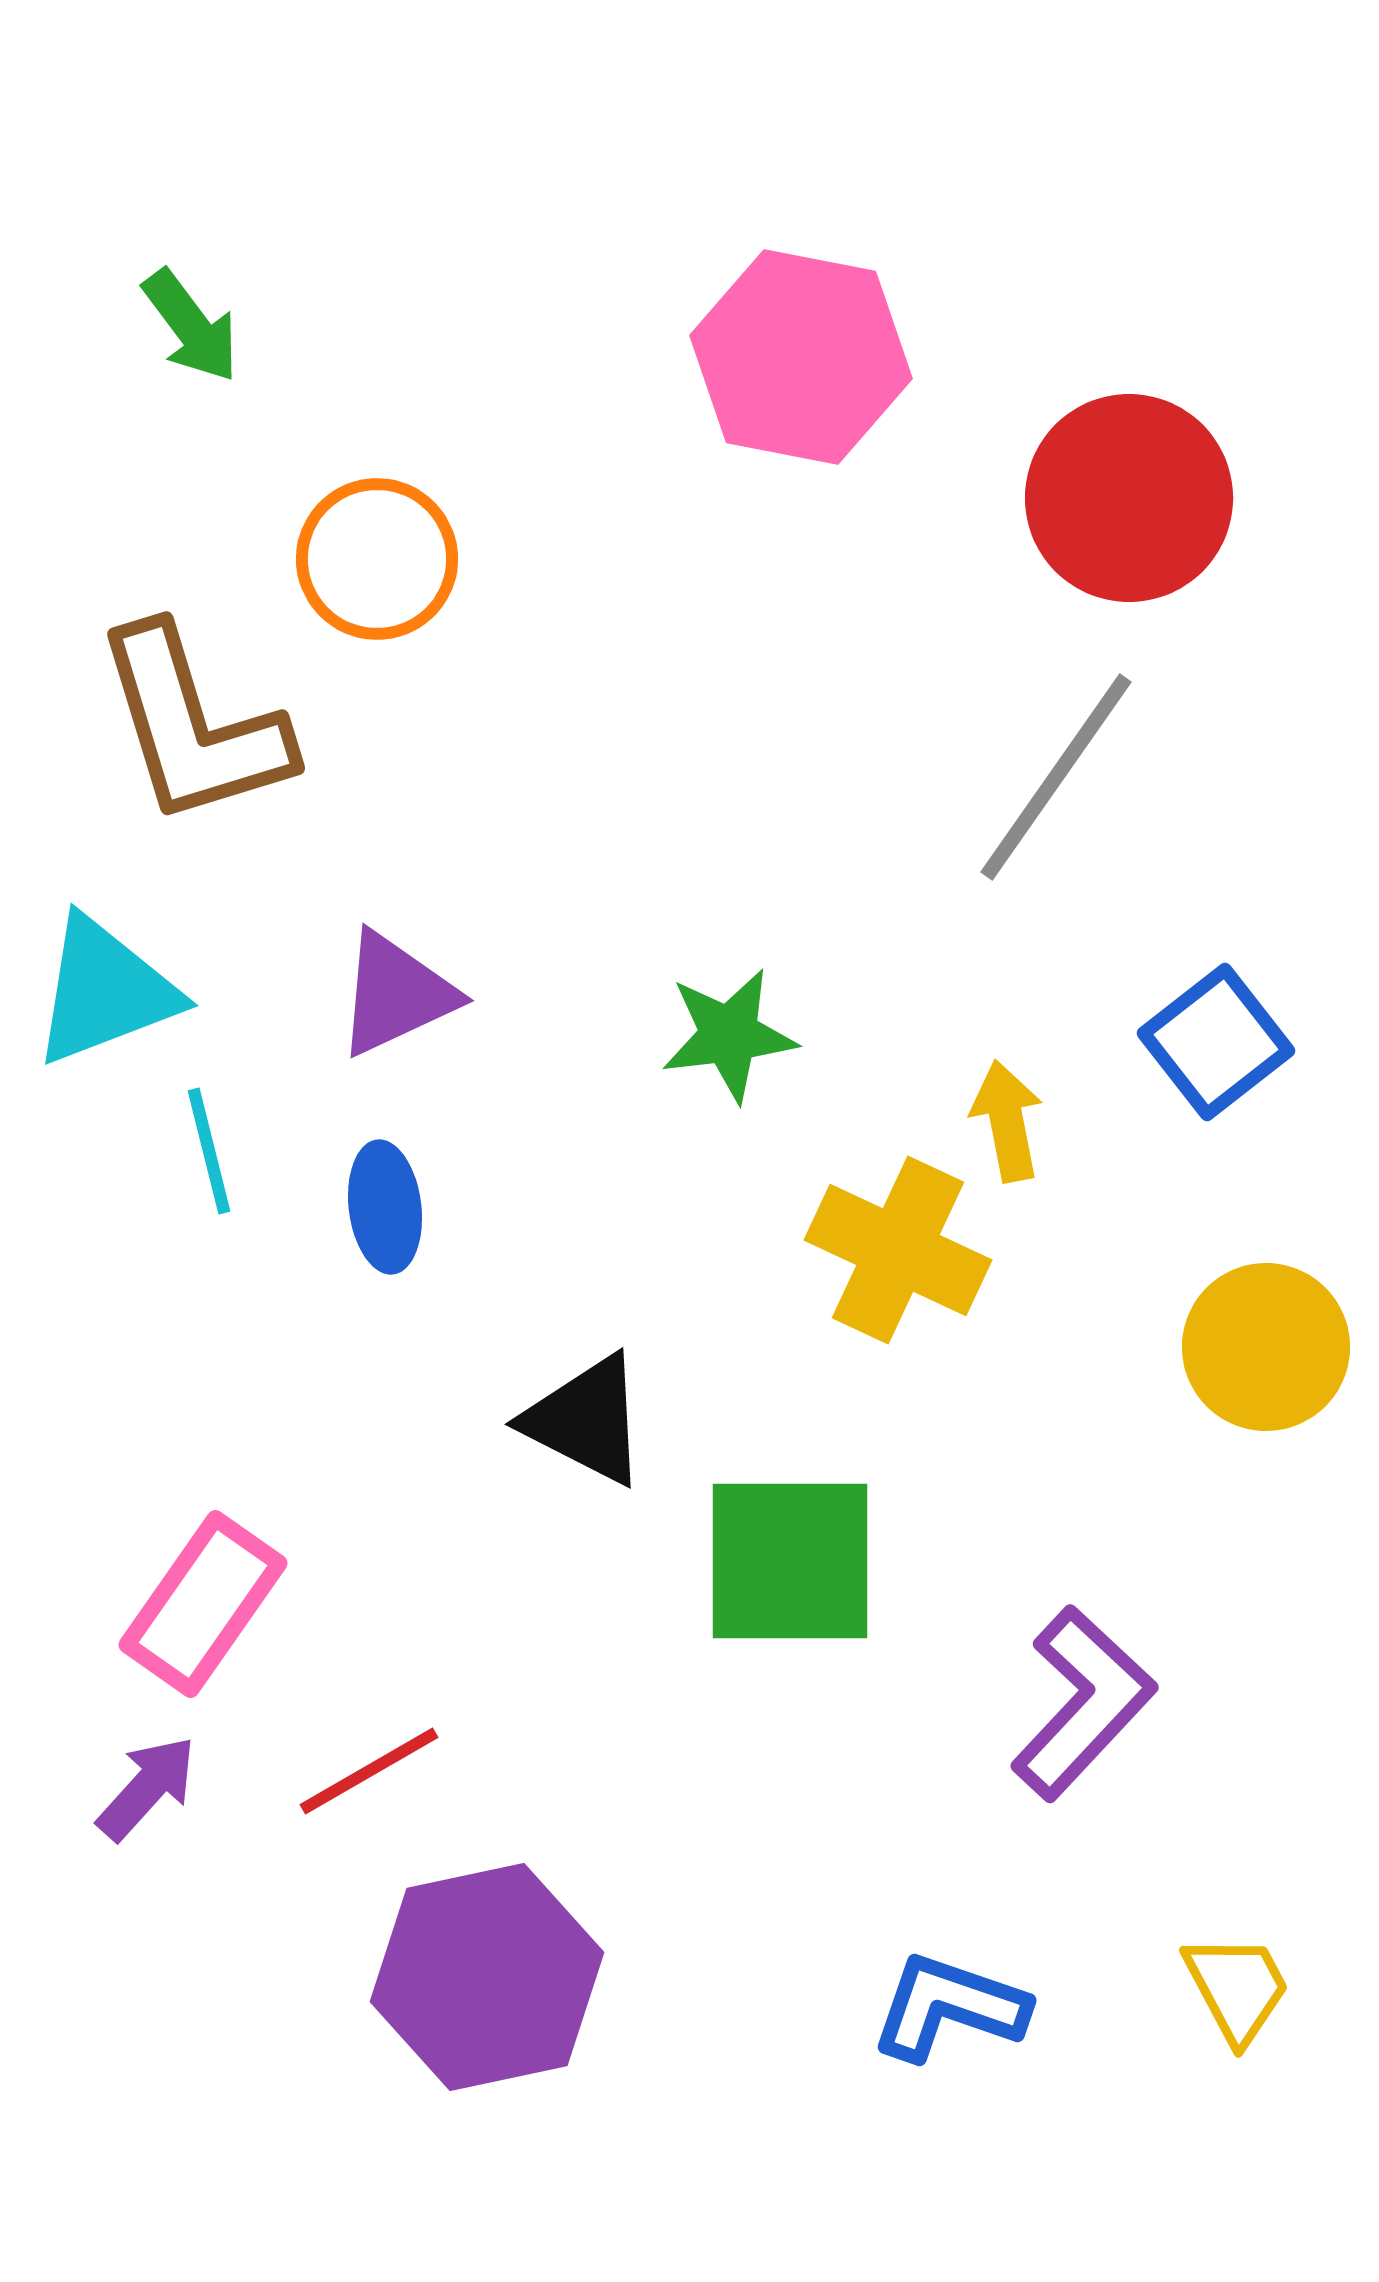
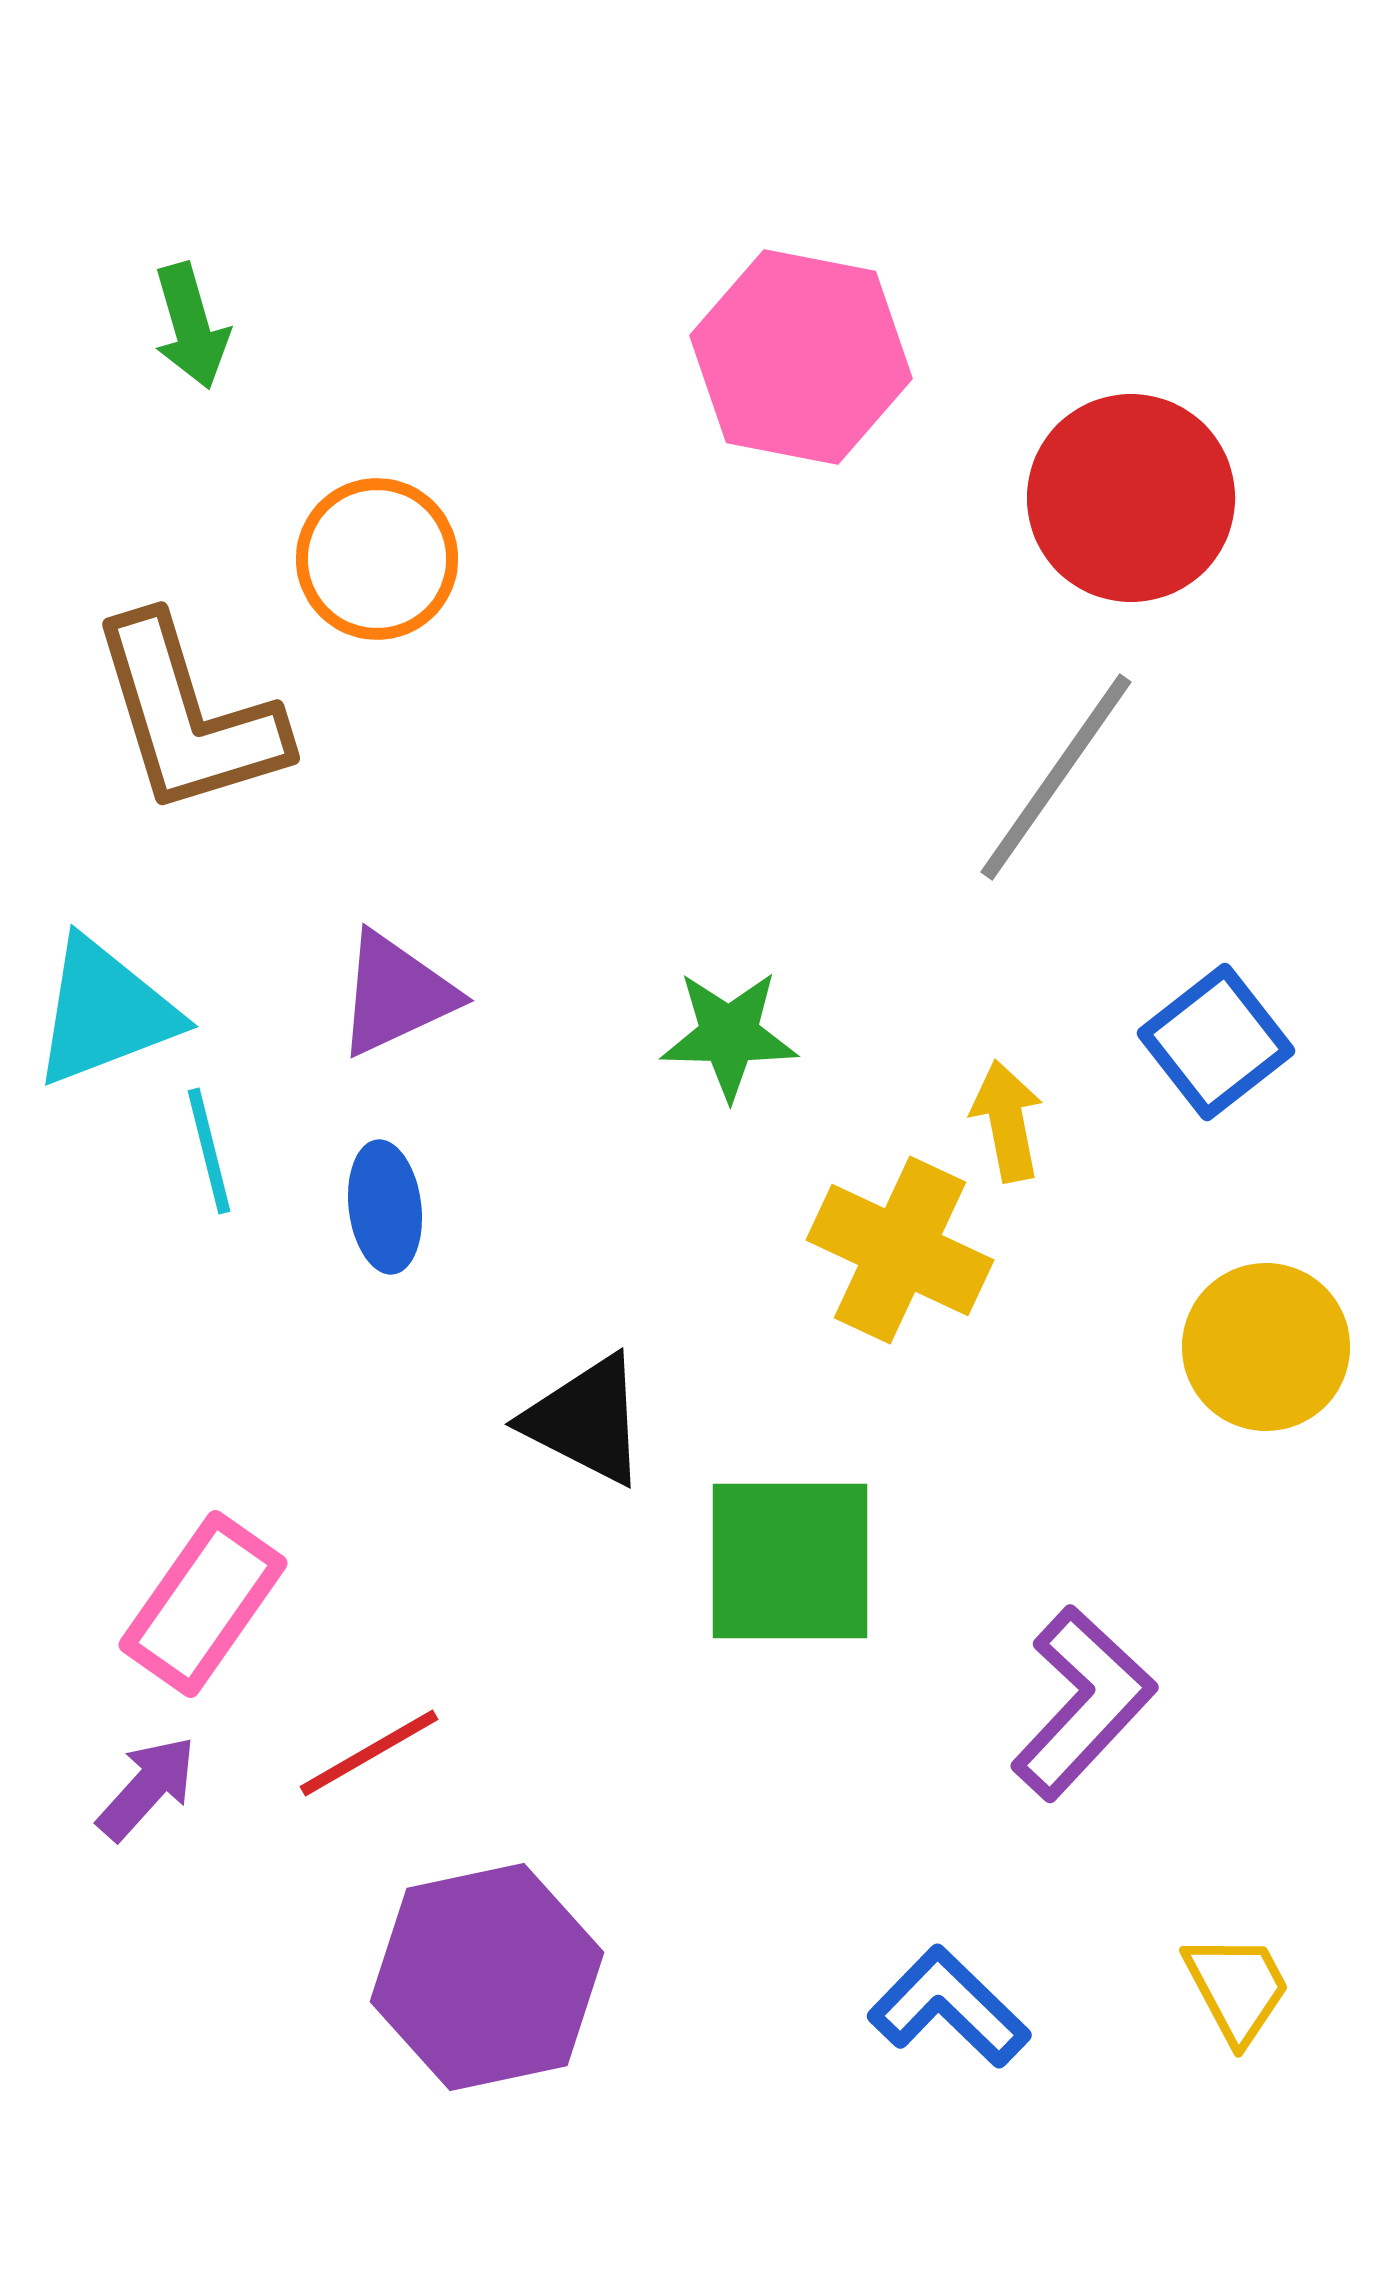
green arrow: rotated 21 degrees clockwise
red circle: moved 2 px right
brown L-shape: moved 5 px left, 10 px up
cyan triangle: moved 21 px down
green star: rotated 8 degrees clockwise
yellow cross: moved 2 px right
red line: moved 18 px up
blue L-shape: rotated 25 degrees clockwise
